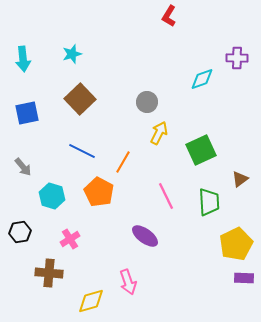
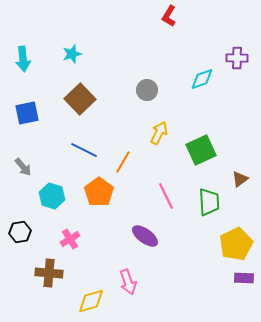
gray circle: moved 12 px up
blue line: moved 2 px right, 1 px up
orange pentagon: rotated 8 degrees clockwise
